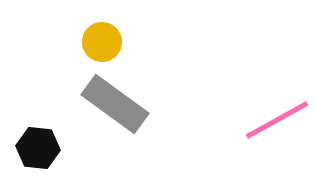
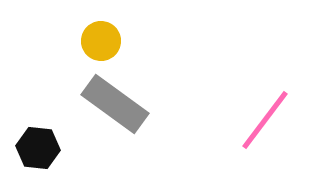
yellow circle: moved 1 px left, 1 px up
pink line: moved 12 px left; rotated 24 degrees counterclockwise
